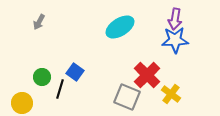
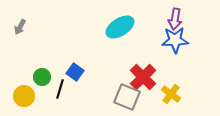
gray arrow: moved 19 px left, 5 px down
red cross: moved 4 px left, 2 px down
yellow circle: moved 2 px right, 7 px up
